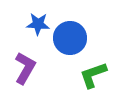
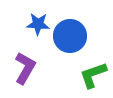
blue circle: moved 2 px up
